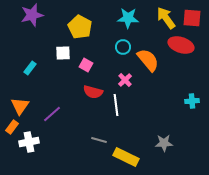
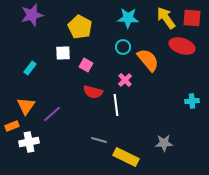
red ellipse: moved 1 px right, 1 px down
orange triangle: moved 6 px right
orange rectangle: moved 1 px up; rotated 32 degrees clockwise
